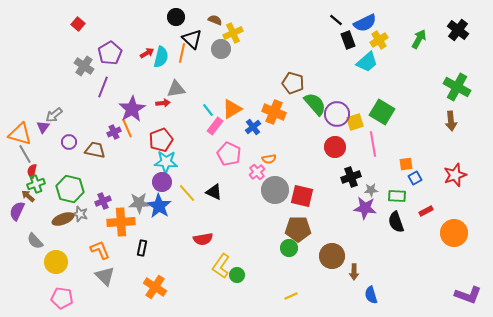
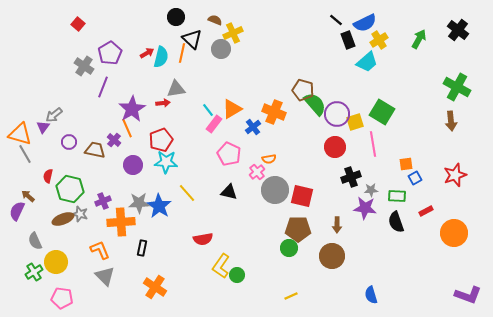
brown pentagon at (293, 83): moved 10 px right, 7 px down
pink rectangle at (215, 126): moved 1 px left, 2 px up
purple cross at (114, 132): moved 8 px down; rotated 24 degrees counterclockwise
red semicircle at (32, 171): moved 16 px right, 5 px down
purple circle at (162, 182): moved 29 px left, 17 px up
green cross at (36, 184): moved 2 px left, 88 px down; rotated 12 degrees counterclockwise
black triangle at (214, 192): moved 15 px right; rotated 12 degrees counterclockwise
gray semicircle at (35, 241): rotated 18 degrees clockwise
brown arrow at (354, 272): moved 17 px left, 47 px up
